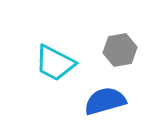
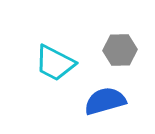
gray hexagon: rotated 8 degrees clockwise
